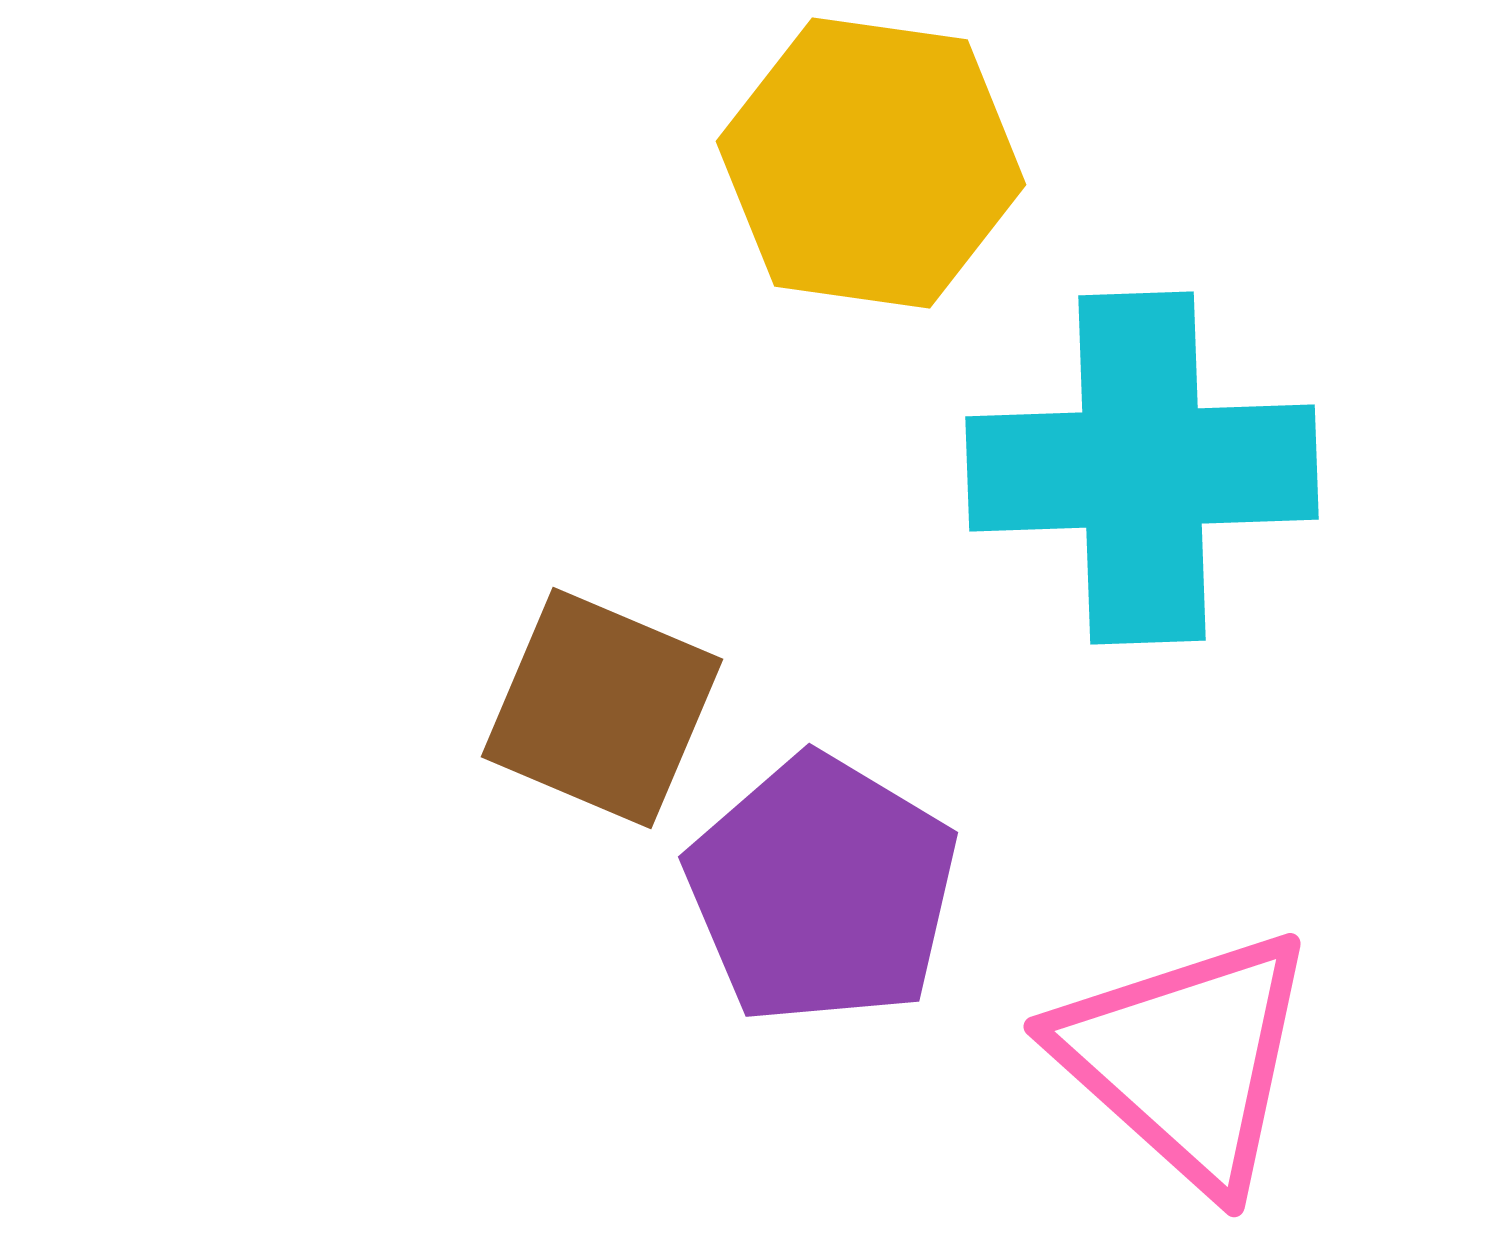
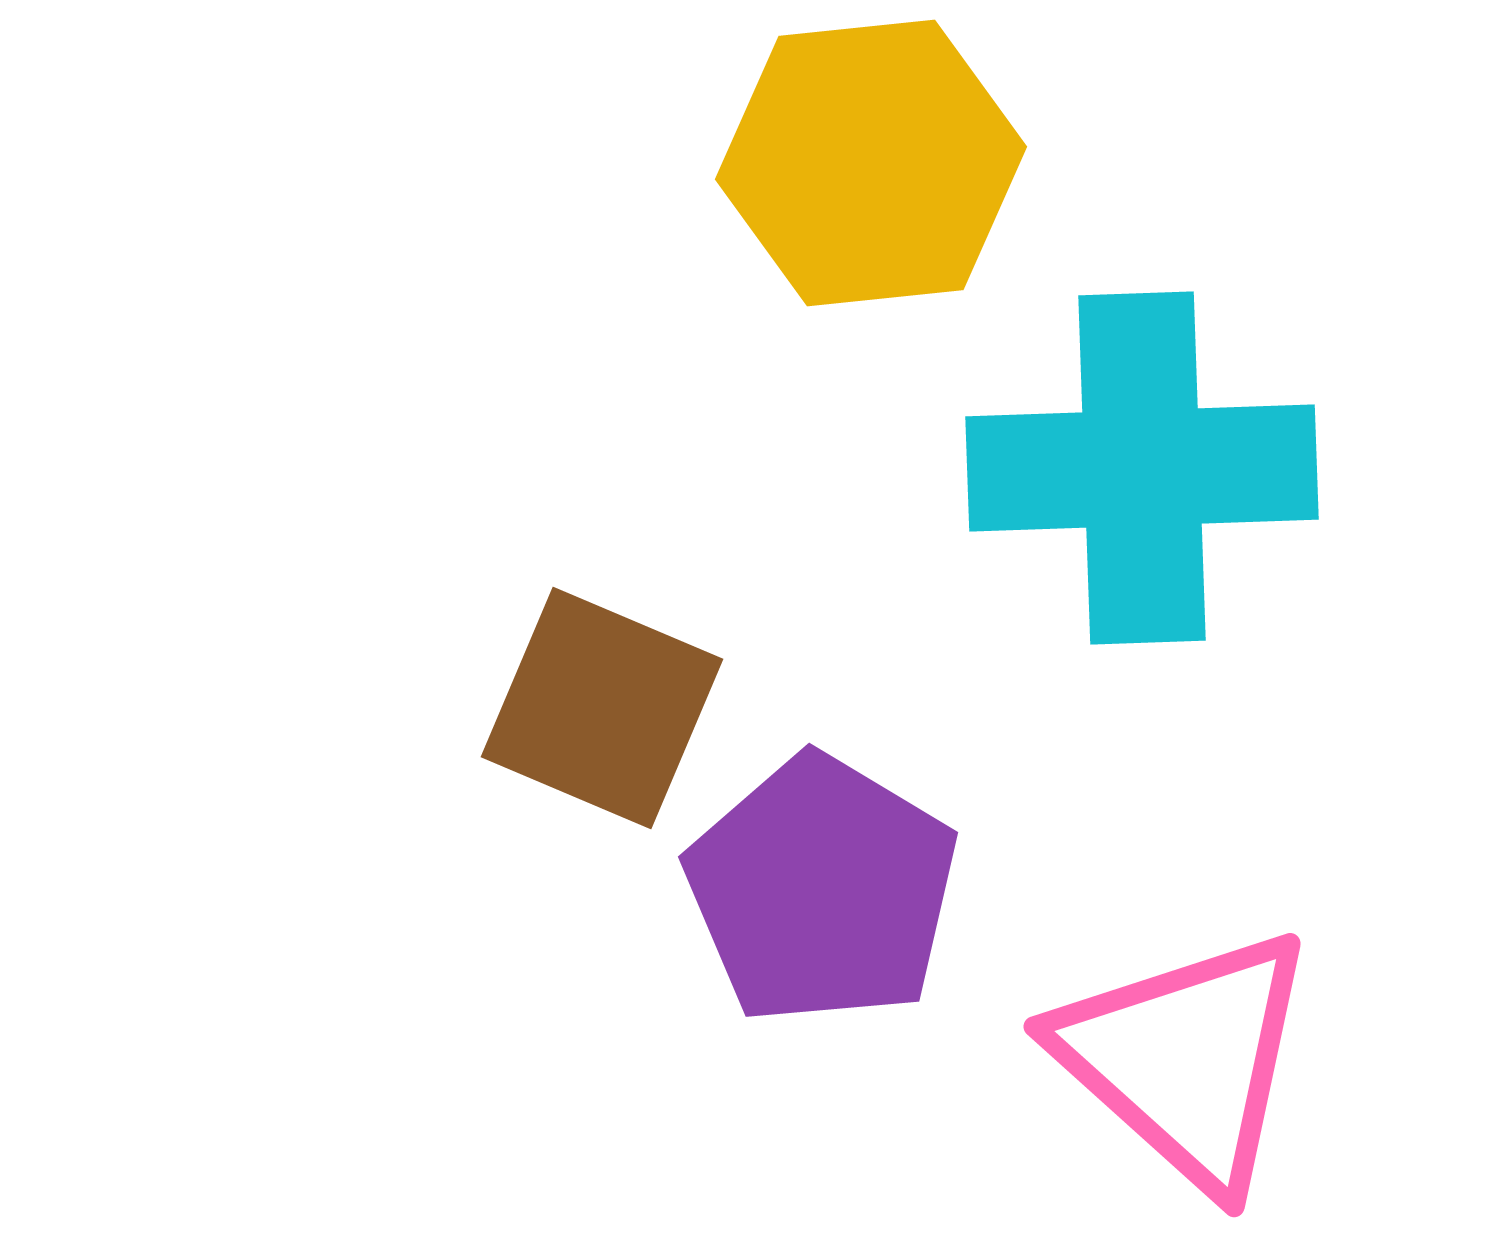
yellow hexagon: rotated 14 degrees counterclockwise
